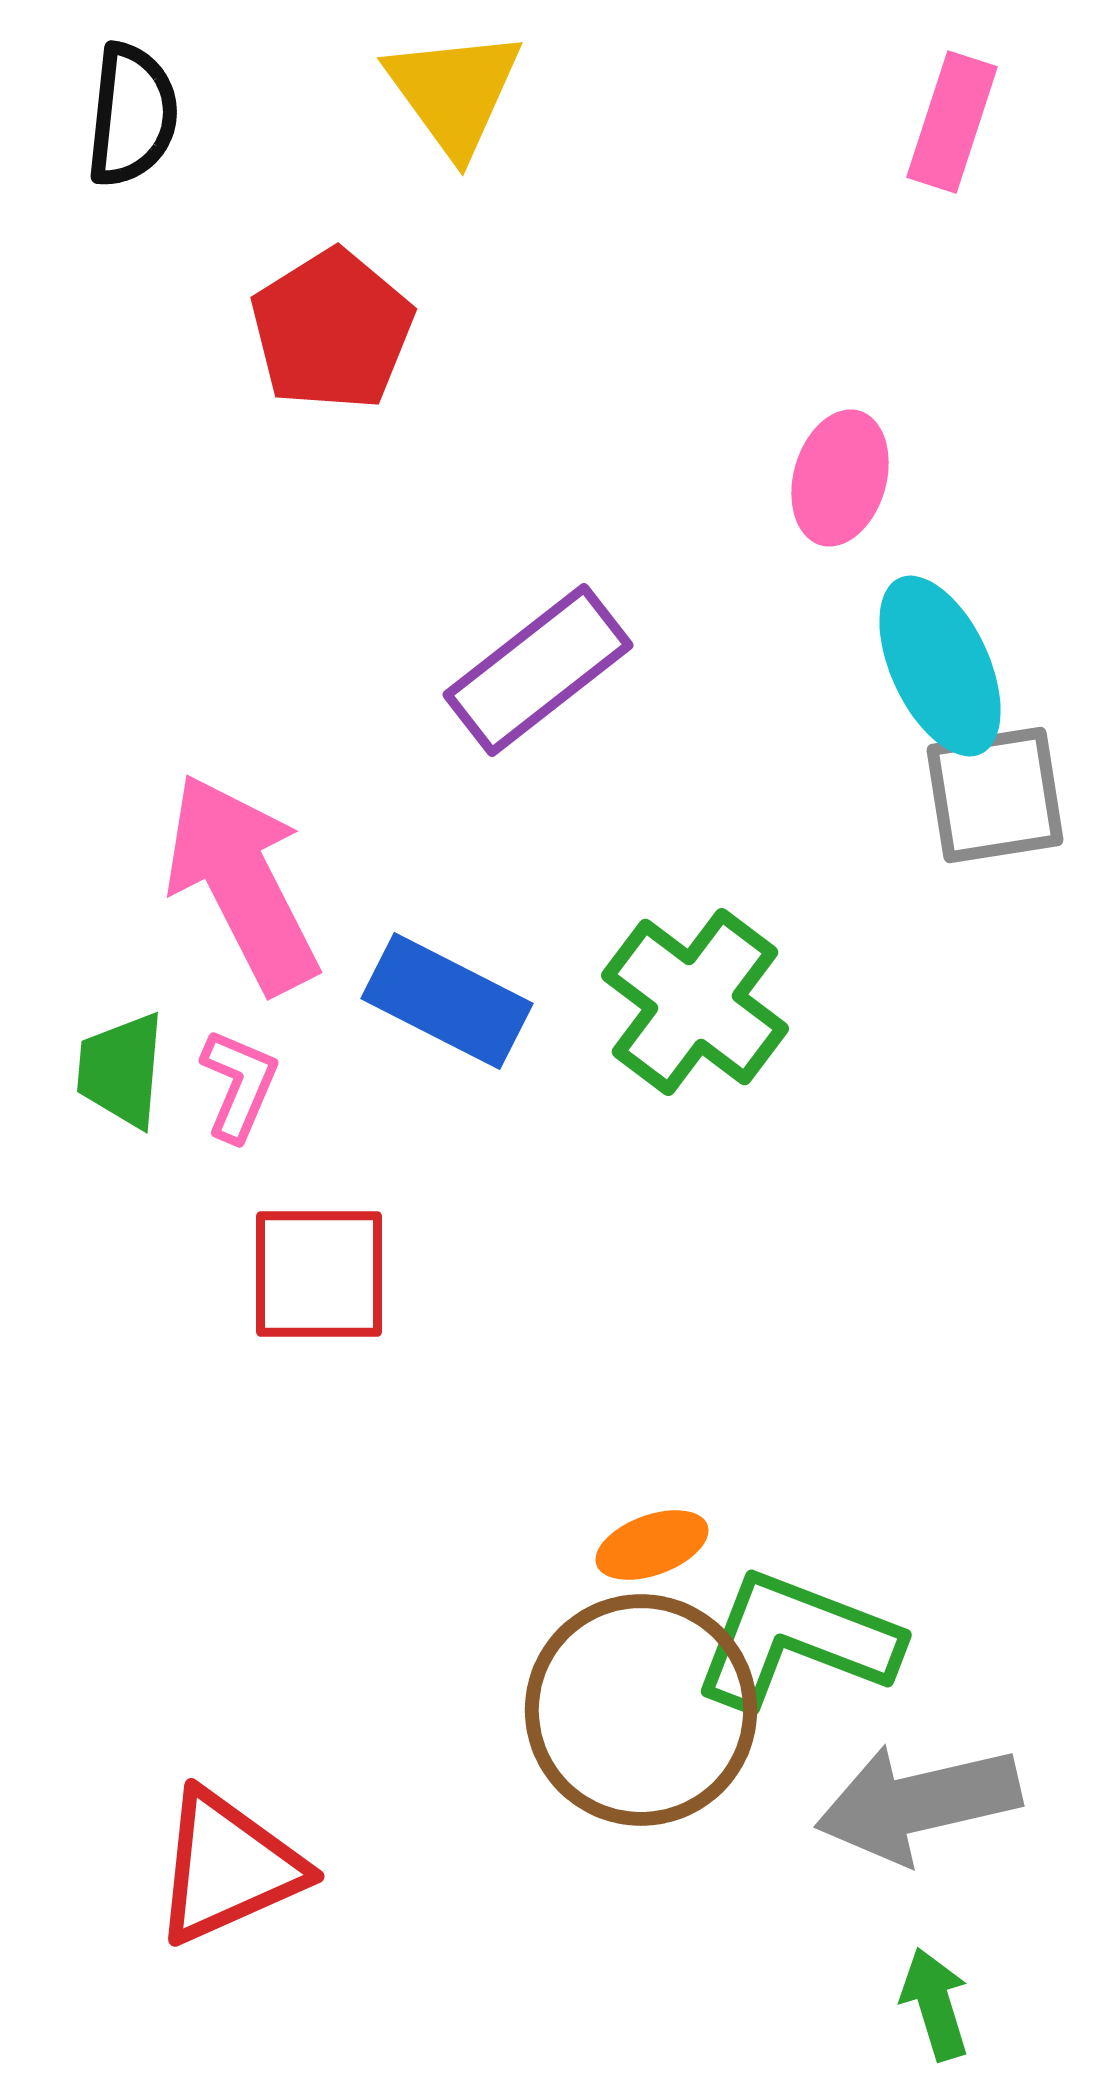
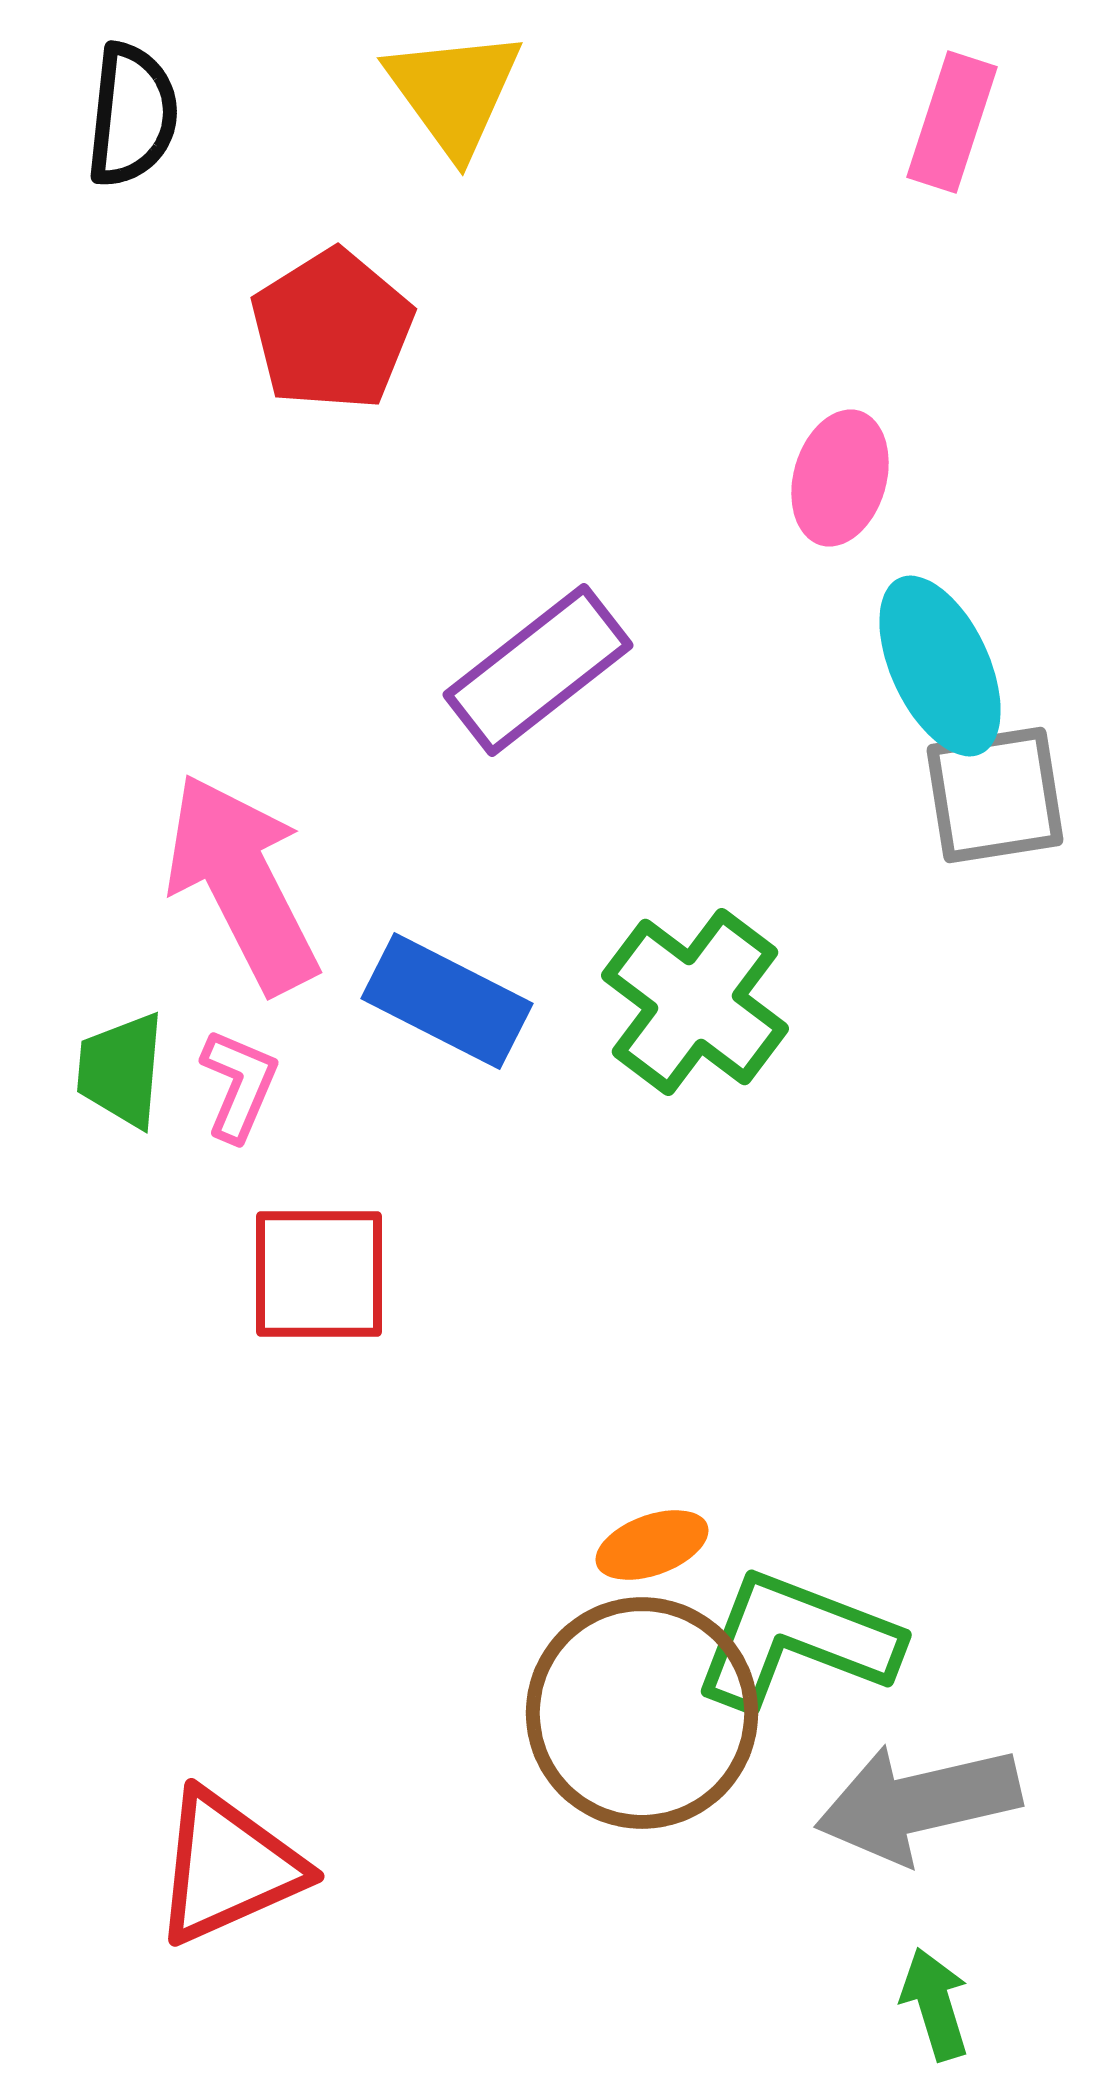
brown circle: moved 1 px right, 3 px down
